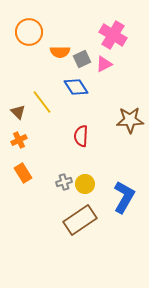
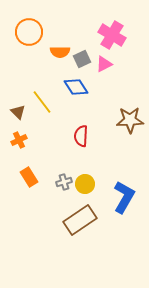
pink cross: moved 1 px left
orange rectangle: moved 6 px right, 4 px down
